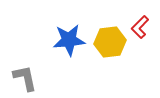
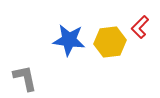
blue star: rotated 12 degrees clockwise
